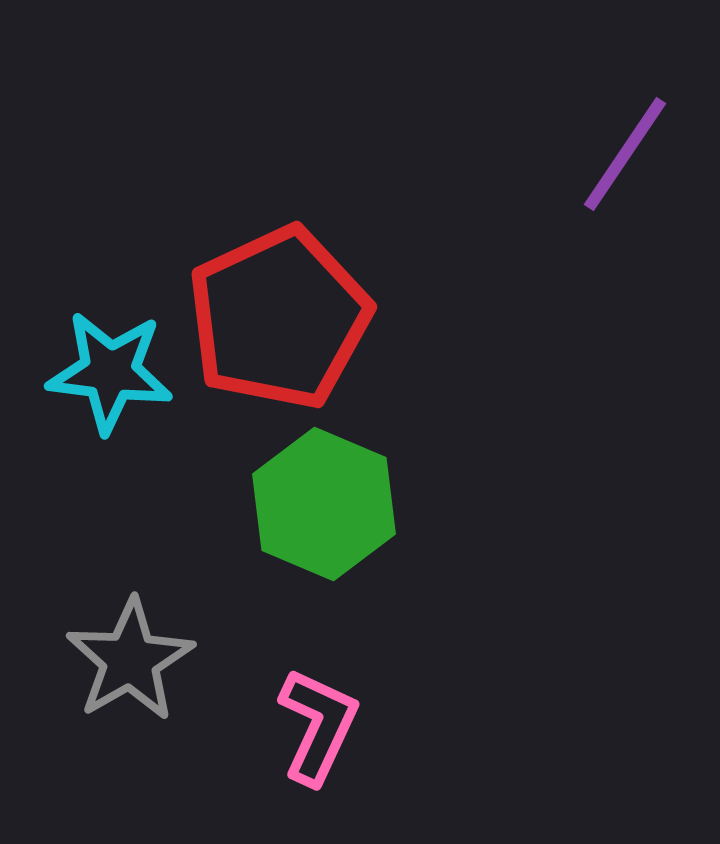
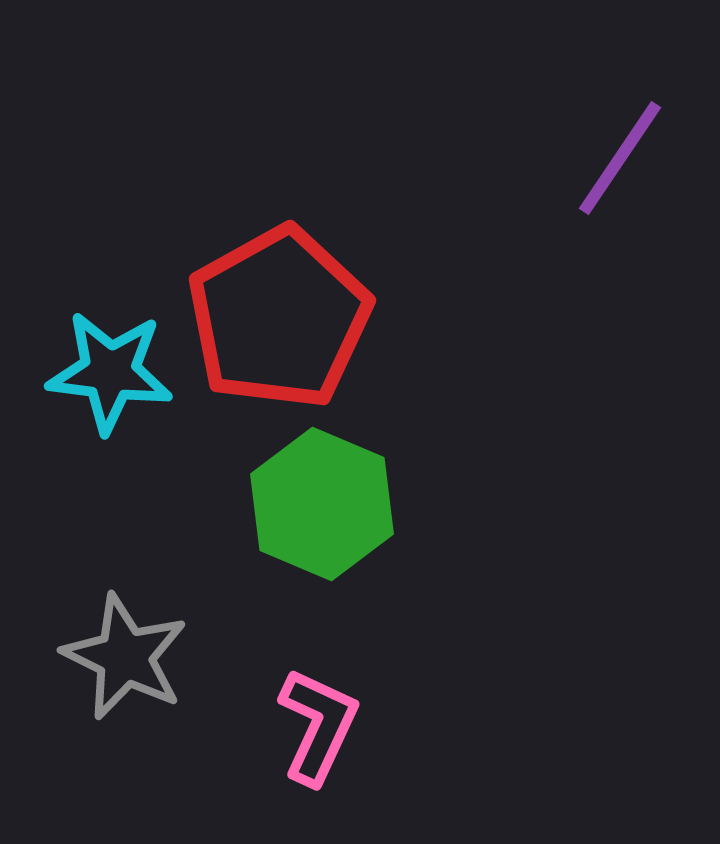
purple line: moved 5 px left, 4 px down
red pentagon: rotated 4 degrees counterclockwise
green hexagon: moved 2 px left
gray star: moved 5 px left, 3 px up; rotated 16 degrees counterclockwise
